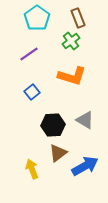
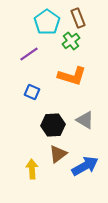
cyan pentagon: moved 10 px right, 4 px down
blue square: rotated 28 degrees counterclockwise
brown triangle: moved 1 px down
yellow arrow: rotated 18 degrees clockwise
